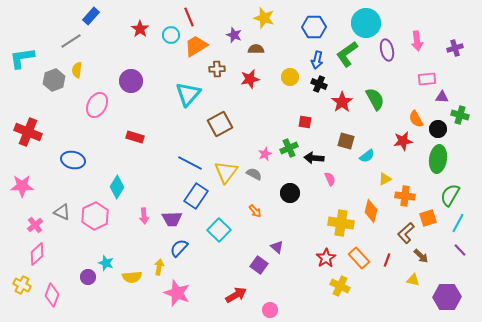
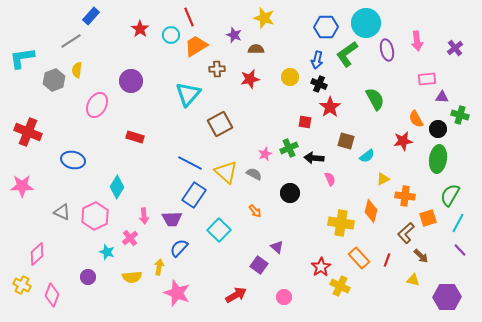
blue hexagon at (314, 27): moved 12 px right
purple cross at (455, 48): rotated 21 degrees counterclockwise
red star at (342, 102): moved 12 px left, 5 px down
yellow triangle at (226, 172): rotated 25 degrees counterclockwise
yellow triangle at (385, 179): moved 2 px left
blue rectangle at (196, 196): moved 2 px left, 1 px up
pink cross at (35, 225): moved 95 px right, 13 px down
red star at (326, 258): moved 5 px left, 9 px down
cyan star at (106, 263): moved 1 px right, 11 px up
pink circle at (270, 310): moved 14 px right, 13 px up
